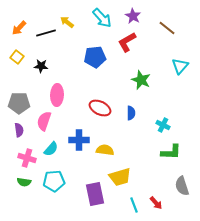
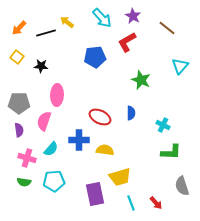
red ellipse: moved 9 px down
cyan line: moved 3 px left, 2 px up
